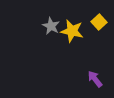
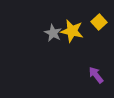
gray star: moved 2 px right, 7 px down
purple arrow: moved 1 px right, 4 px up
